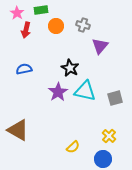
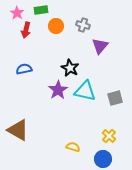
purple star: moved 2 px up
yellow semicircle: rotated 120 degrees counterclockwise
